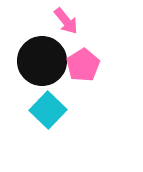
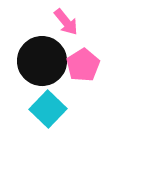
pink arrow: moved 1 px down
cyan square: moved 1 px up
